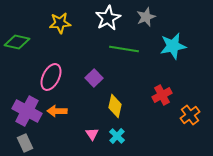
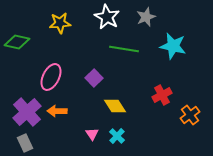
white star: moved 1 px left, 1 px up; rotated 15 degrees counterclockwise
cyan star: rotated 24 degrees clockwise
yellow diamond: rotated 45 degrees counterclockwise
purple cross: moved 1 px down; rotated 20 degrees clockwise
